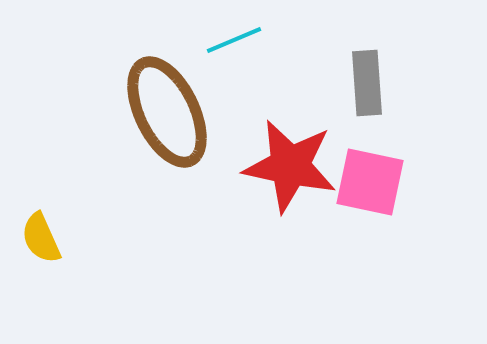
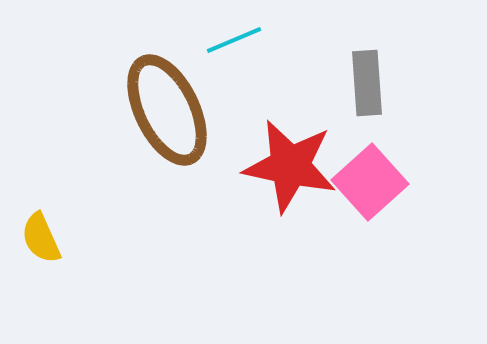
brown ellipse: moved 2 px up
pink square: rotated 36 degrees clockwise
